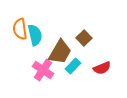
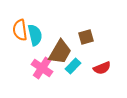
orange semicircle: moved 1 px down
brown square: moved 2 px right, 1 px up; rotated 28 degrees clockwise
pink cross: moved 1 px left, 2 px up
